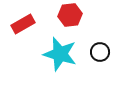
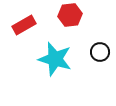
red rectangle: moved 1 px right, 1 px down
cyan star: moved 5 px left, 5 px down
